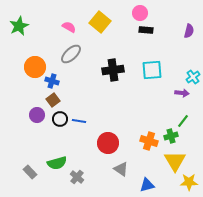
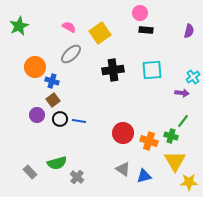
yellow square: moved 11 px down; rotated 15 degrees clockwise
green cross: rotated 32 degrees clockwise
red circle: moved 15 px right, 10 px up
gray triangle: moved 2 px right
blue triangle: moved 3 px left, 9 px up
